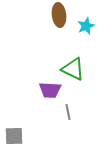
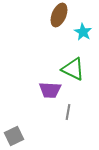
brown ellipse: rotated 30 degrees clockwise
cyan star: moved 3 px left, 6 px down; rotated 18 degrees counterclockwise
gray line: rotated 21 degrees clockwise
gray square: rotated 24 degrees counterclockwise
